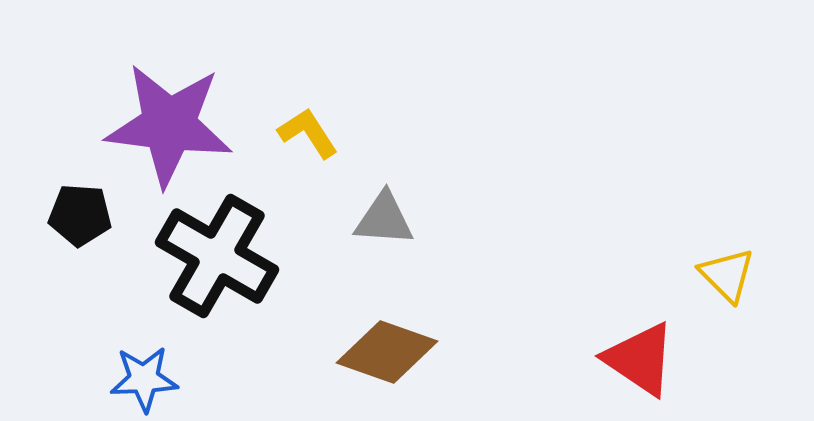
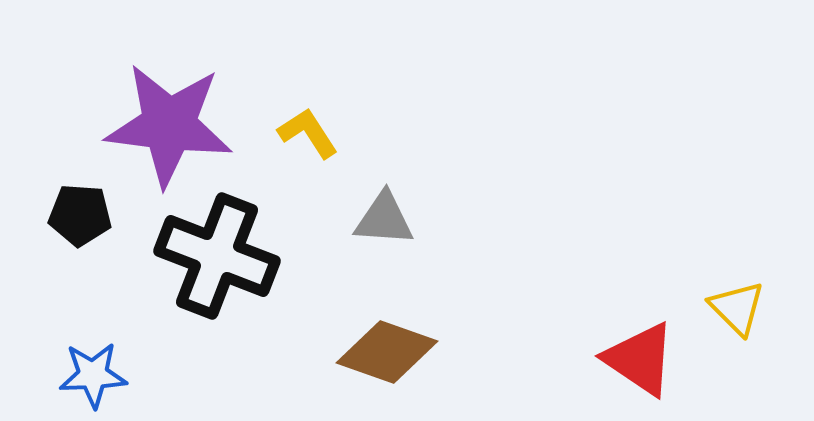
black cross: rotated 9 degrees counterclockwise
yellow triangle: moved 10 px right, 33 px down
blue star: moved 51 px left, 4 px up
